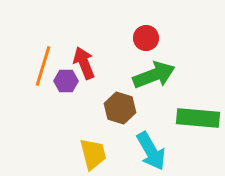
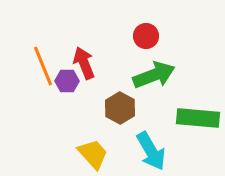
red circle: moved 2 px up
orange line: rotated 39 degrees counterclockwise
purple hexagon: moved 1 px right
brown hexagon: rotated 12 degrees clockwise
yellow trapezoid: rotated 28 degrees counterclockwise
